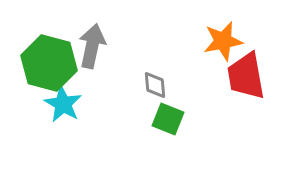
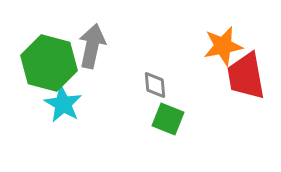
orange star: moved 5 px down
